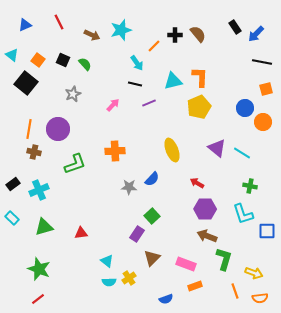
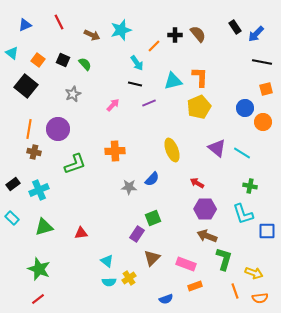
cyan triangle at (12, 55): moved 2 px up
black square at (26, 83): moved 3 px down
green square at (152, 216): moved 1 px right, 2 px down; rotated 21 degrees clockwise
